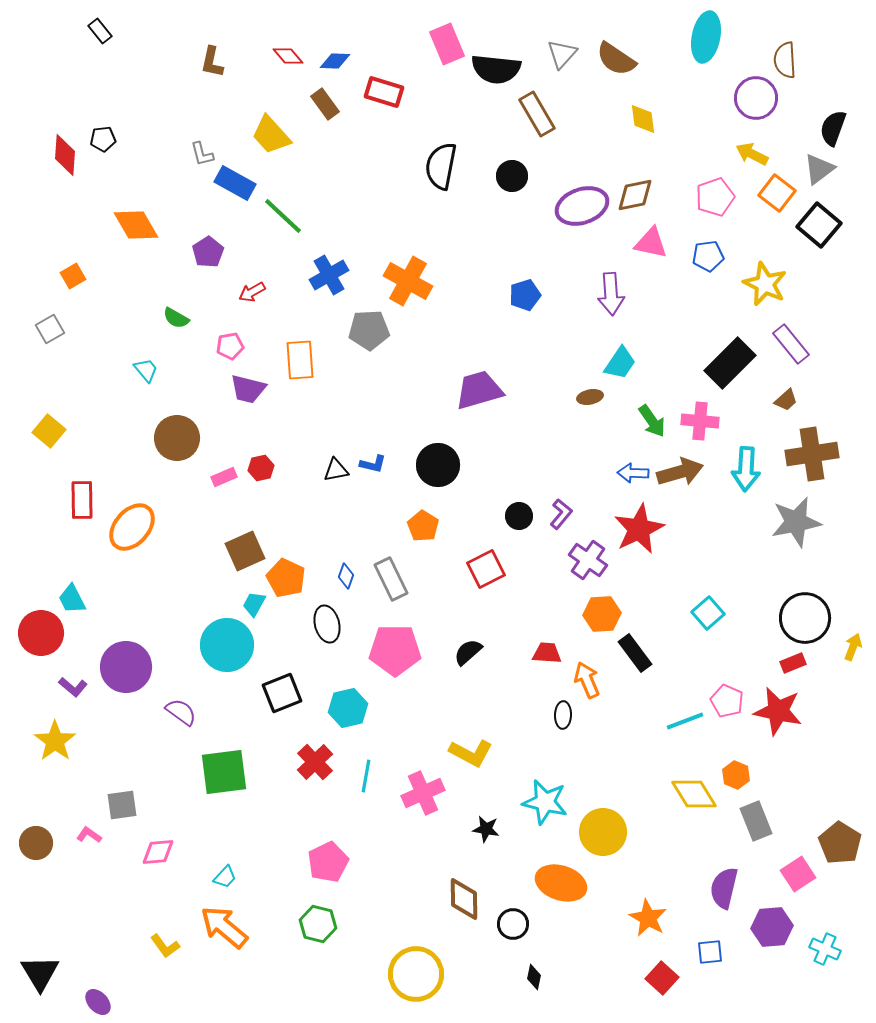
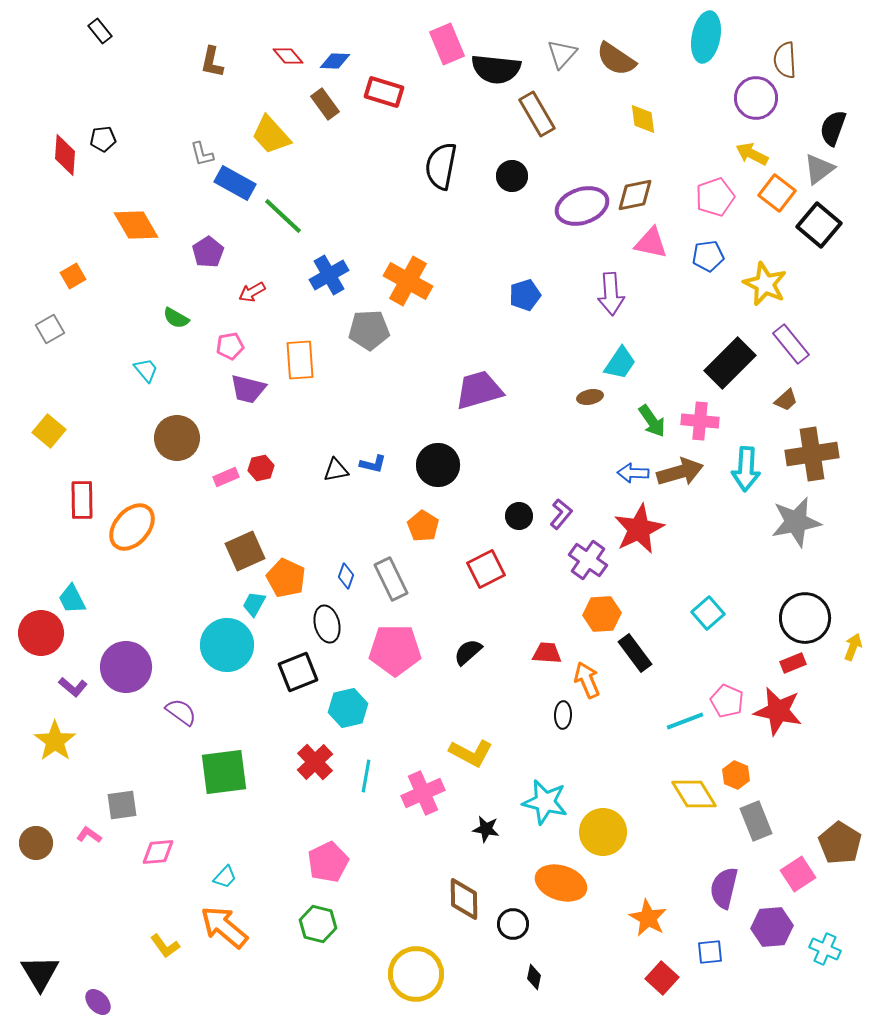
pink rectangle at (224, 477): moved 2 px right
black square at (282, 693): moved 16 px right, 21 px up
